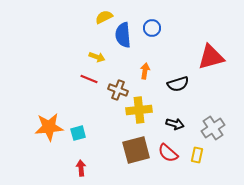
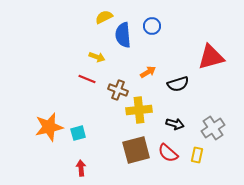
blue circle: moved 2 px up
orange arrow: moved 3 px right, 1 px down; rotated 49 degrees clockwise
red line: moved 2 px left
orange star: rotated 8 degrees counterclockwise
